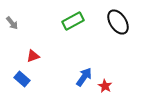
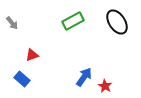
black ellipse: moved 1 px left
red triangle: moved 1 px left, 1 px up
